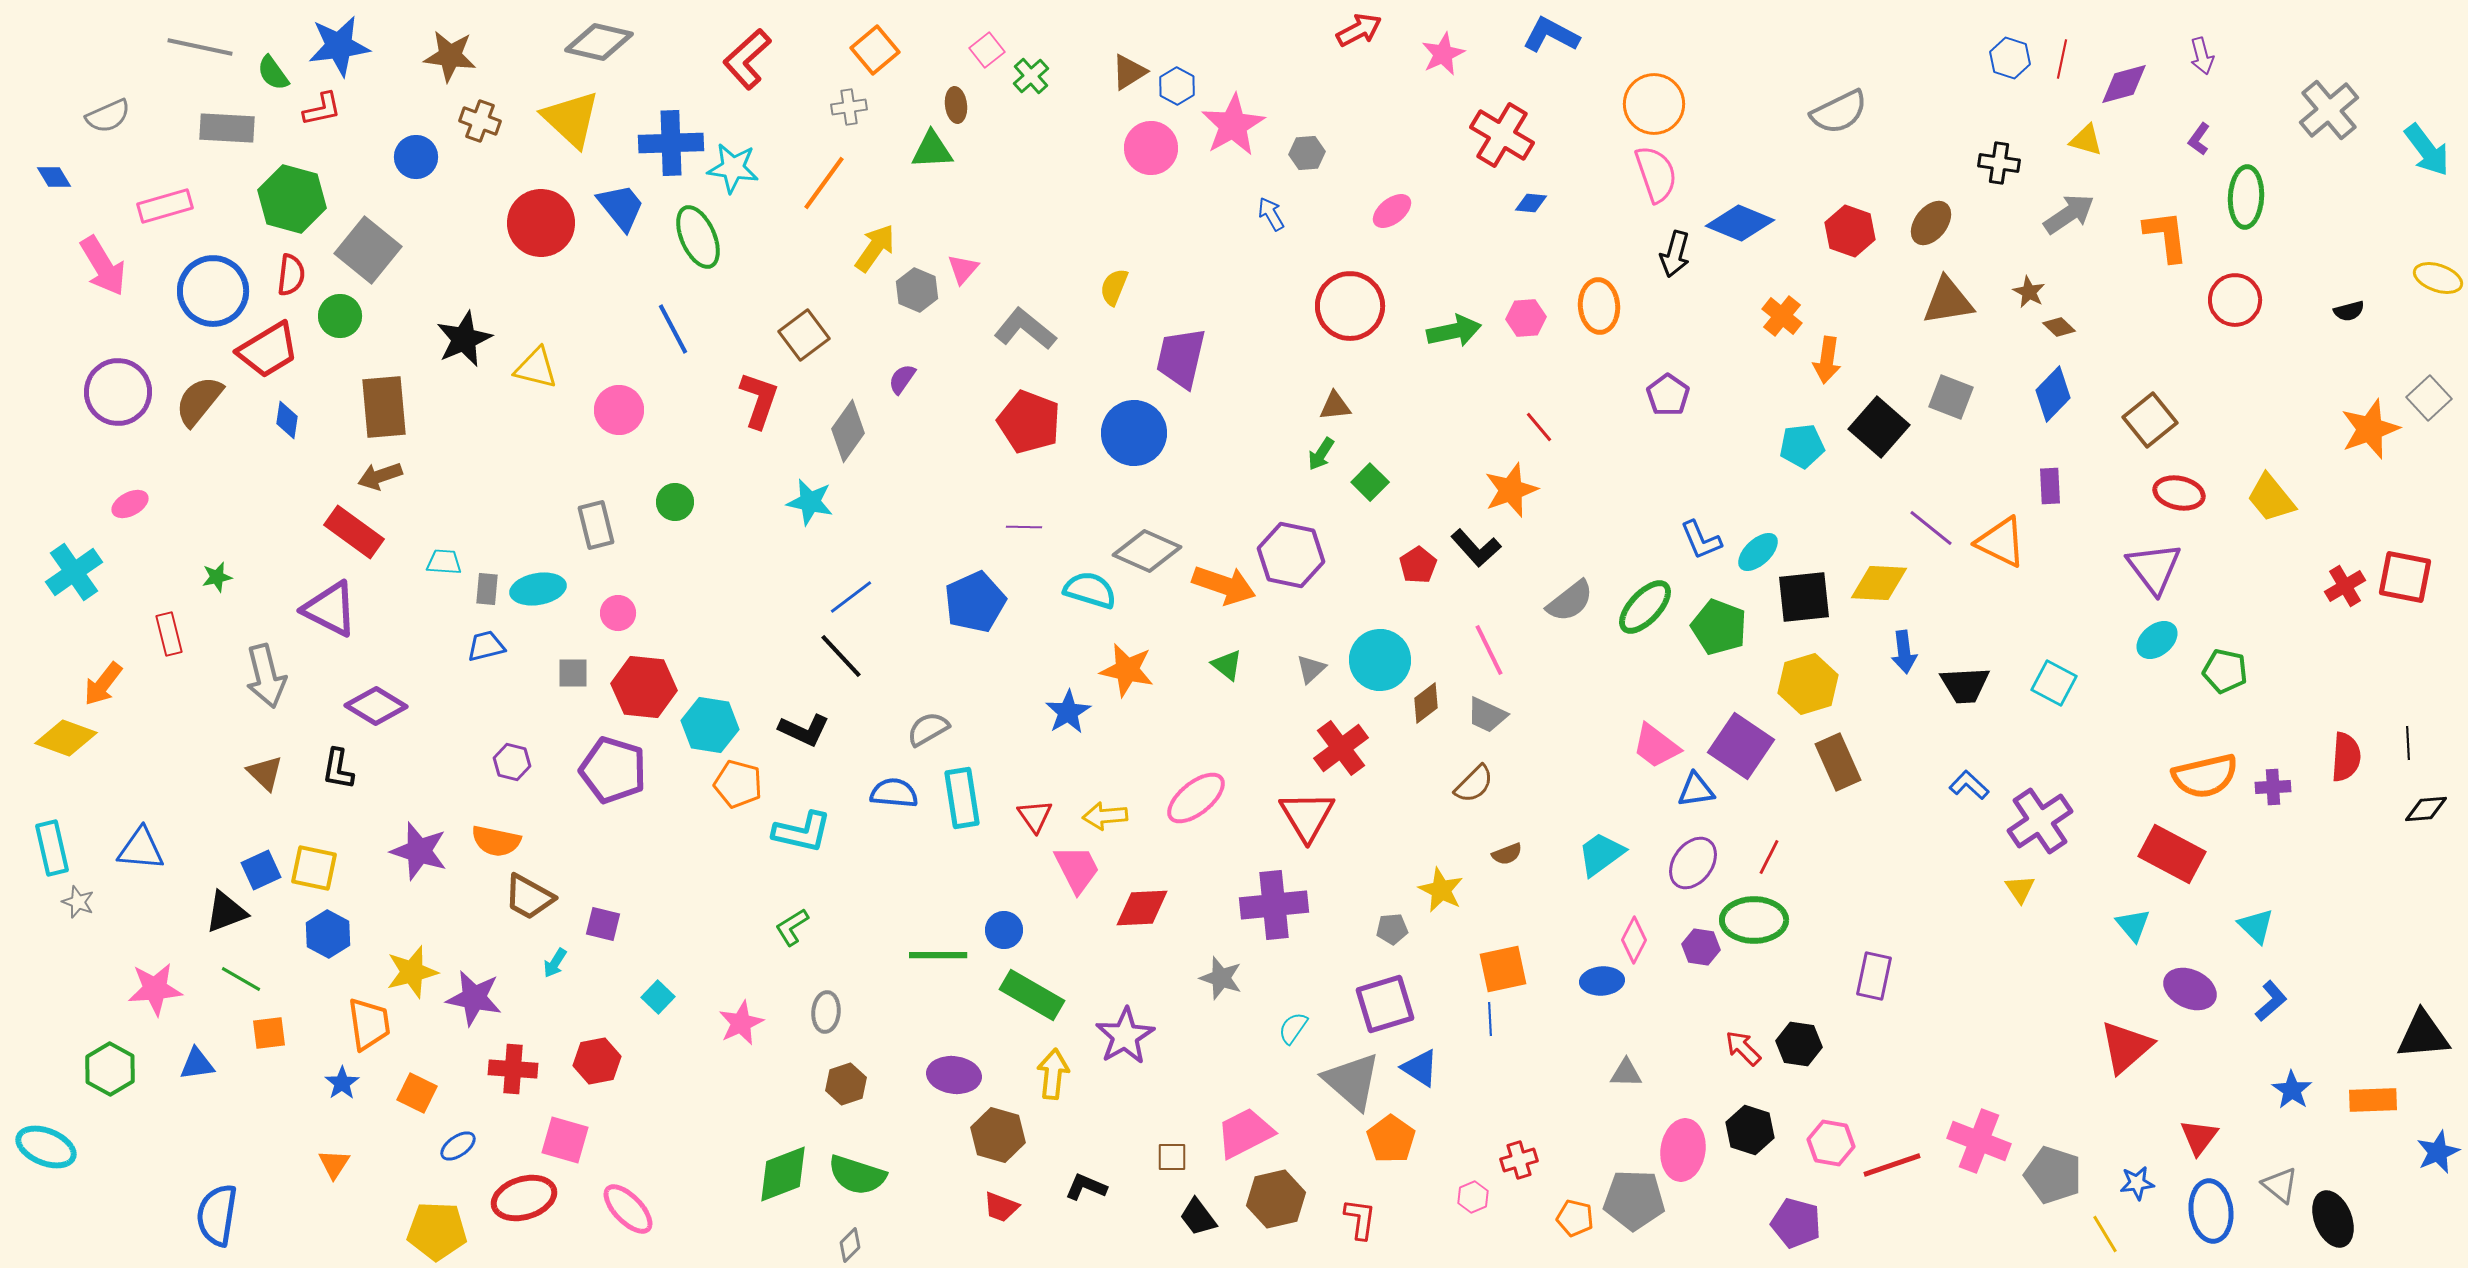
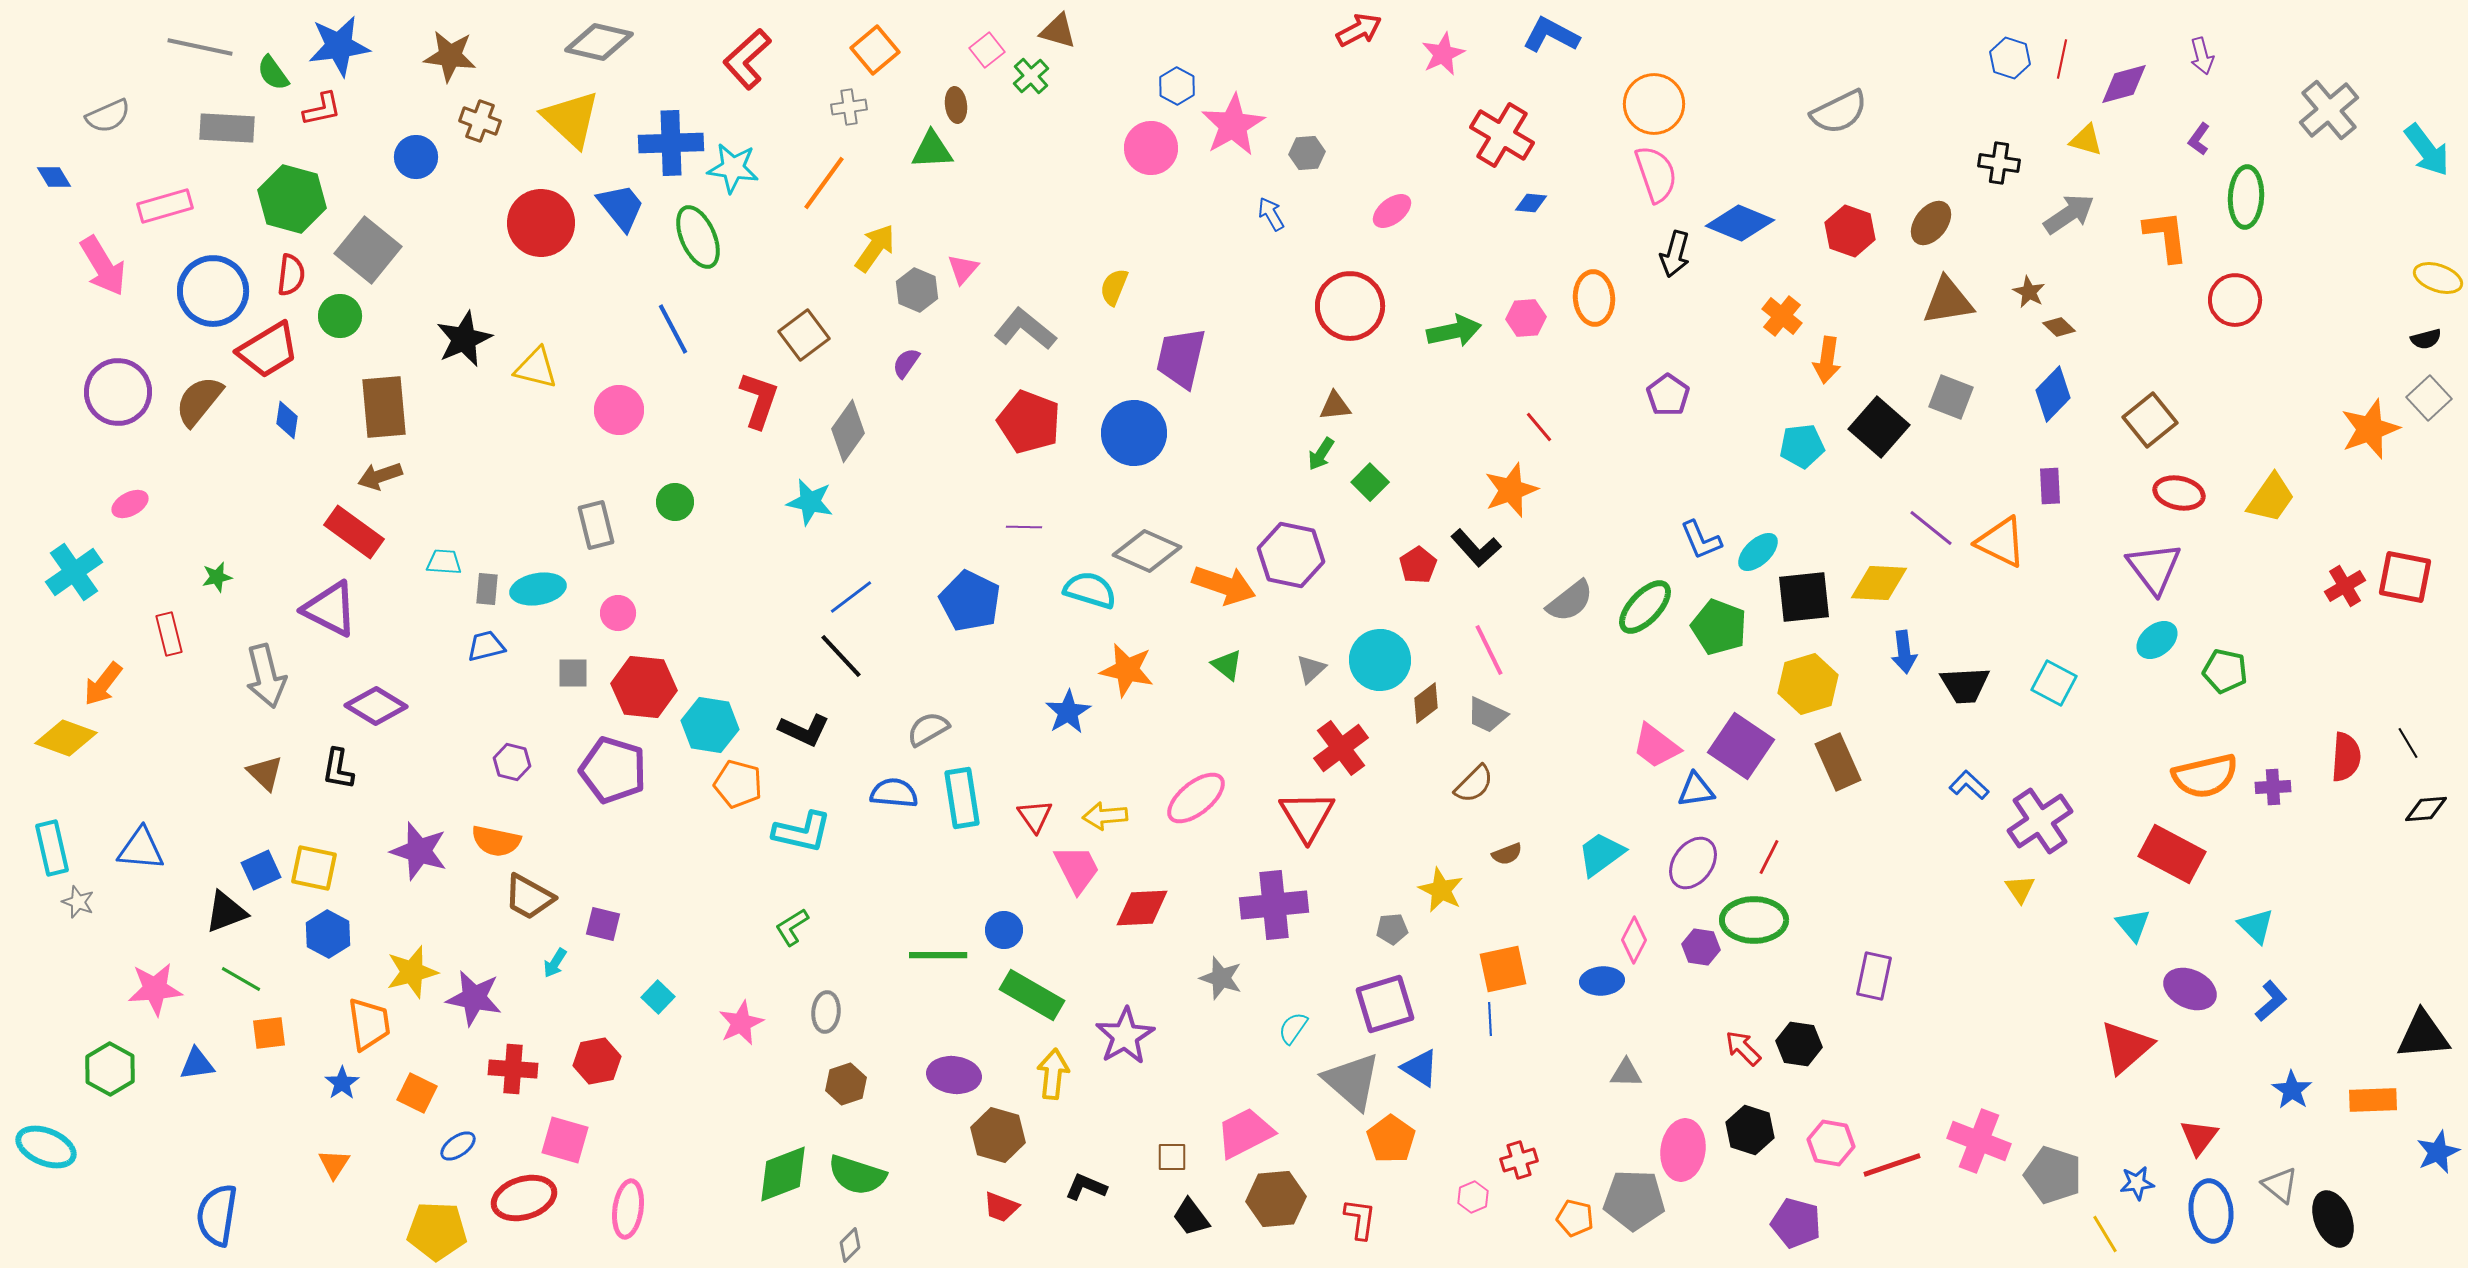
brown triangle at (1129, 72): moved 71 px left, 41 px up; rotated 48 degrees clockwise
orange ellipse at (1599, 306): moved 5 px left, 8 px up
black semicircle at (2349, 311): moved 77 px right, 28 px down
purple semicircle at (902, 379): moved 4 px right, 16 px up
yellow trapezoid at (2271, 498): rotated 106 degrees counterclockwise
blue pentagon at (975, 602): moved 5 px left, 1 px up; rotated 22 degrees counterclockwise
black line at (2408, 743): rotated 28 degrees counterclockwise
brown hexagon at (1276, 1199): rotated 8 degrees clockwise
pink ellipse at (628, 1209): rotated 52 degrees clockwise
black trapezoid at (1198, 1217): moved 7 px left
